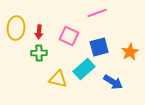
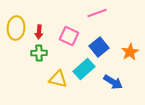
blue square: rotated 24 degrees counterclockwise
